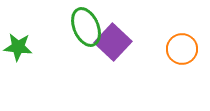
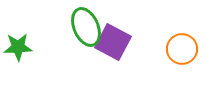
purple square: rotated 15 degrees counterclockwise
green star: rotated 8 degrees counterclockwise
